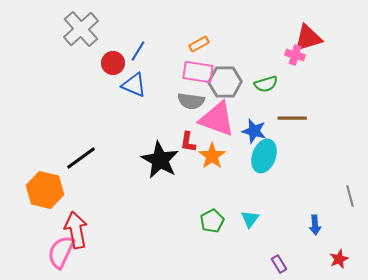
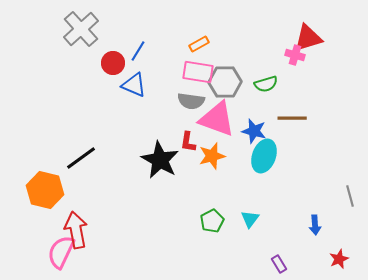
orange star: rotated 20 degrees clockwise
